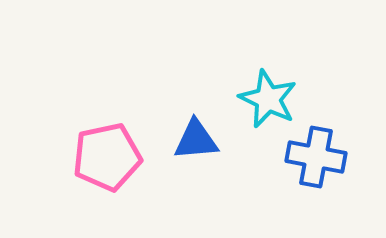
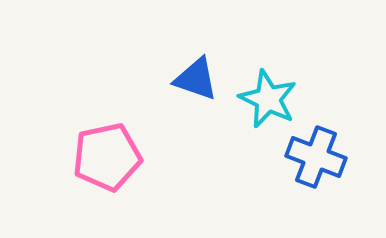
blue triangle: moved 61 px up; rotated 24 degrees clockwise
blue cross: rotated 10 degrees clockwise
